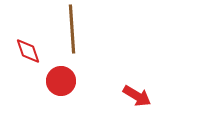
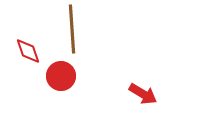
red circle: moved 5 px up
red arrow: moved 6 px right, 2 px up
